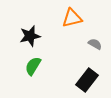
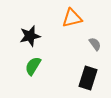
gray semicircle: rotated 24 degrees clockwise
black rectangle: moved 1 px right, 2 px up; rotated 20 degrees counterclockwise
